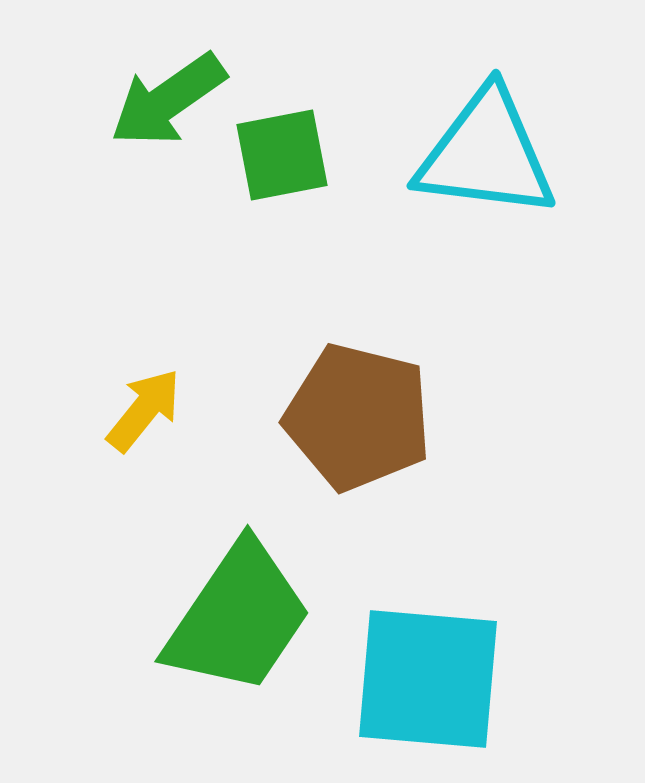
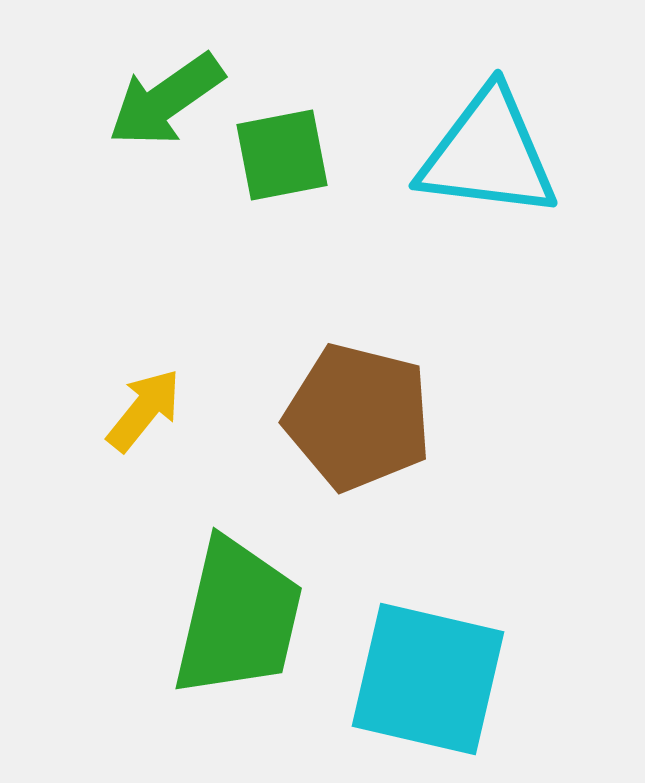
green arrow: moved 2 px left
cyan triangle: moved 2 px right
green trapezoid: rotated 21 degrees counterclockwise
cyan square: rotated 8 degrees clockwise
